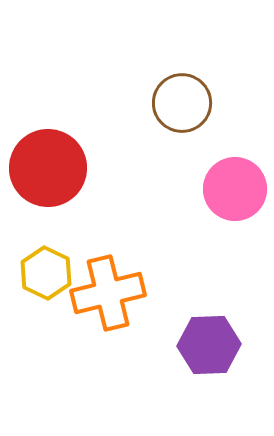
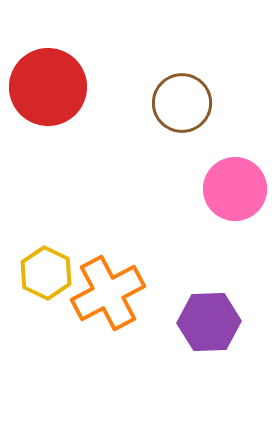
red circle: moved 81 px up
orange cross: rotated 14 degrees counterclockwise
purple hexagon: moved 23 px up
